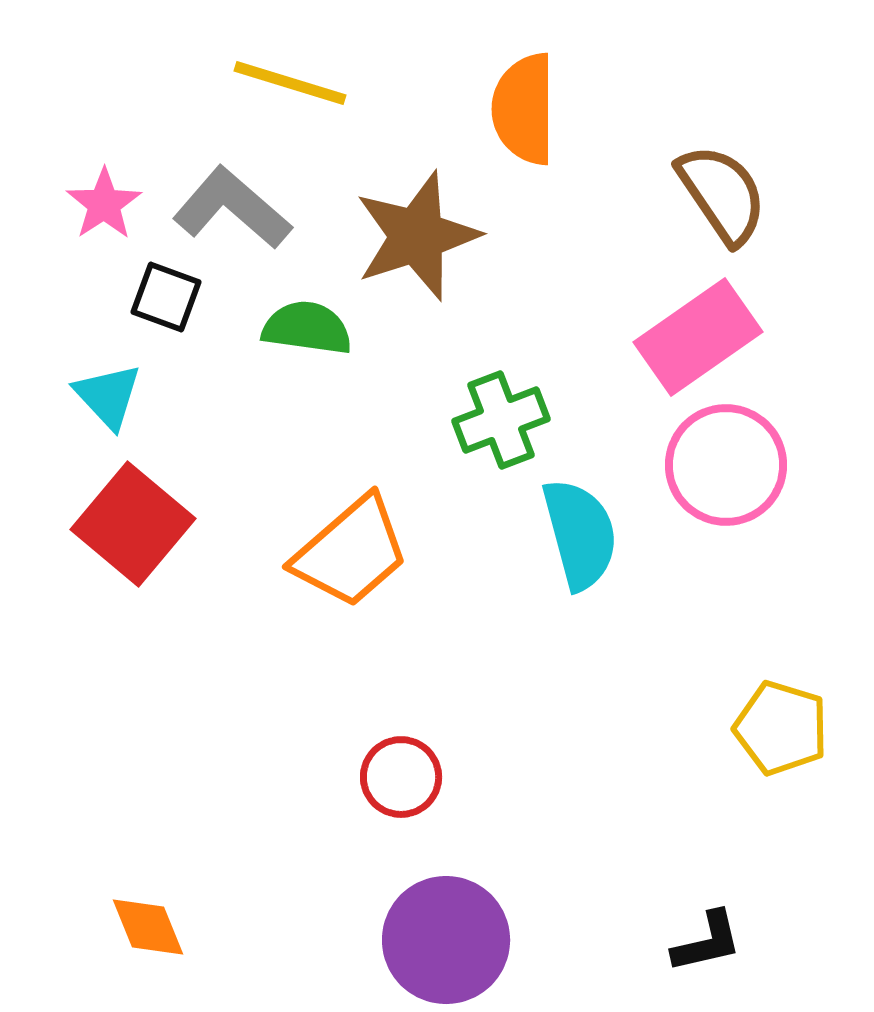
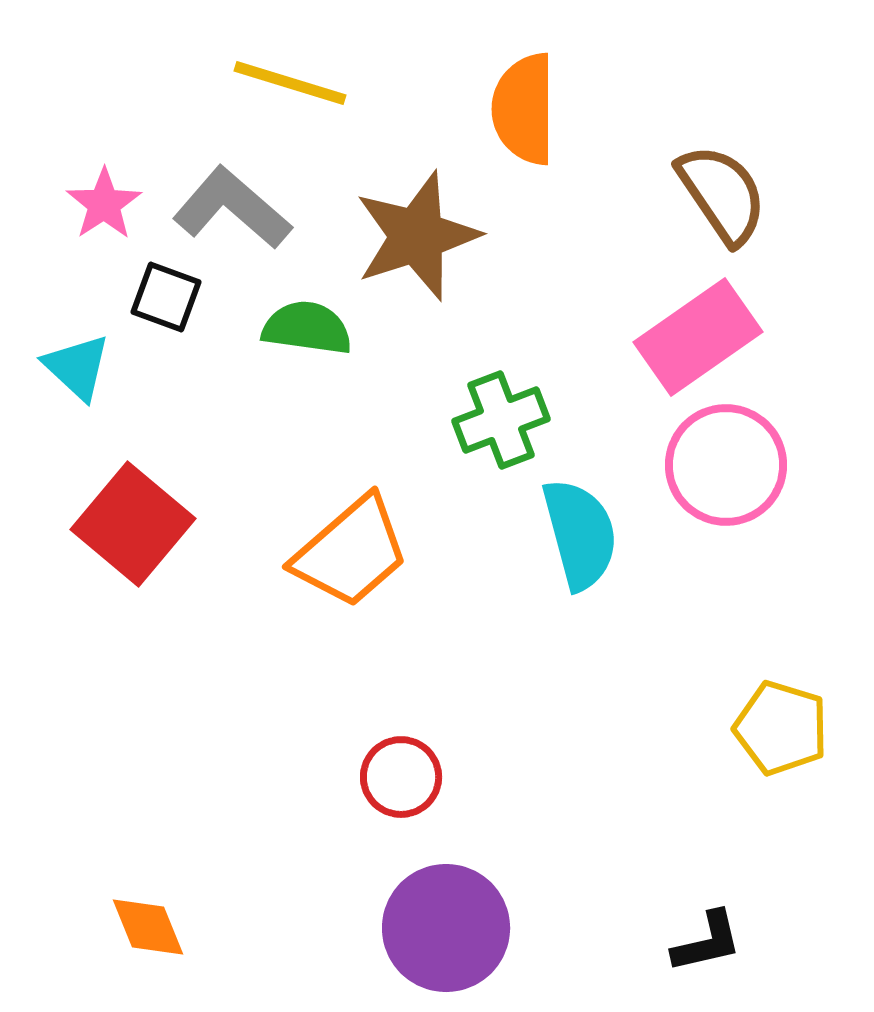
cyan triangle: moved 31 px left, 29 px up; rotated 4 degrees counterclockwise
purple circle: moved 12 px up
